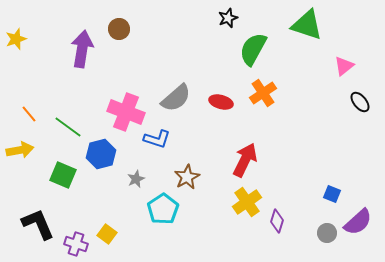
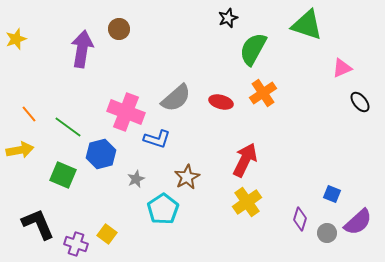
pink triangle: moved 2 px left, 2 px down; rotated 15 degrees clockwise
purple diamond: moved 23 px right, 2 px up
